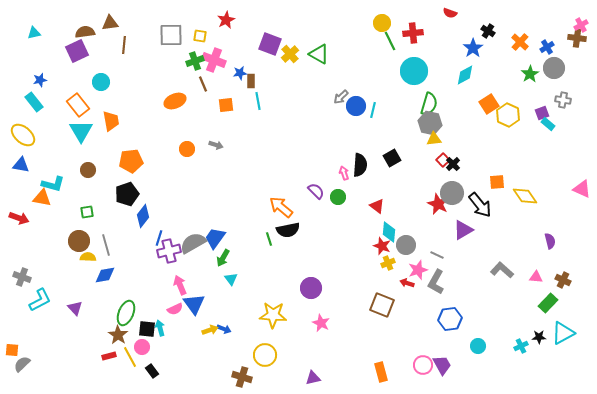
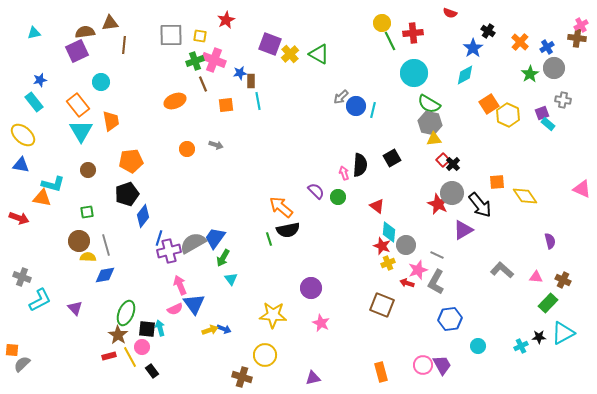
cyan circle at (414, 71): moved 2 px down
green semicircle at (429, 104): rotated 105 degrees clockwise
